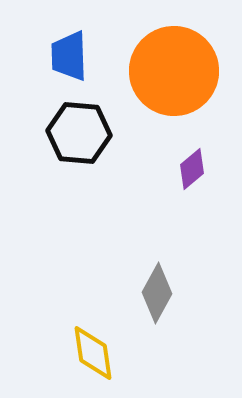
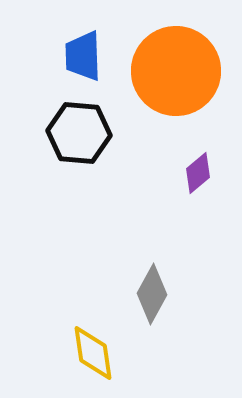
blue trapezoid: moved 14 px right
orange circle: moved 2 px right
purple diamond: moved 6 px right, 4 px down
gray diamond: moved 5 px left, 1 px down
